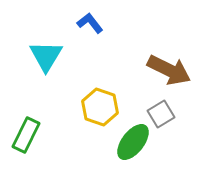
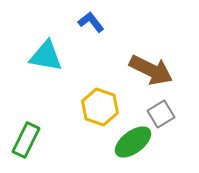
blue L-shape: moved 1 px right, 1 px up
cyan triangle: rotated 51 degrees counterclockwise
brown arrow: moved 18 px left
green rectangle: moved 5 px down
green ellipse: rotated 15 degrees clockwise
